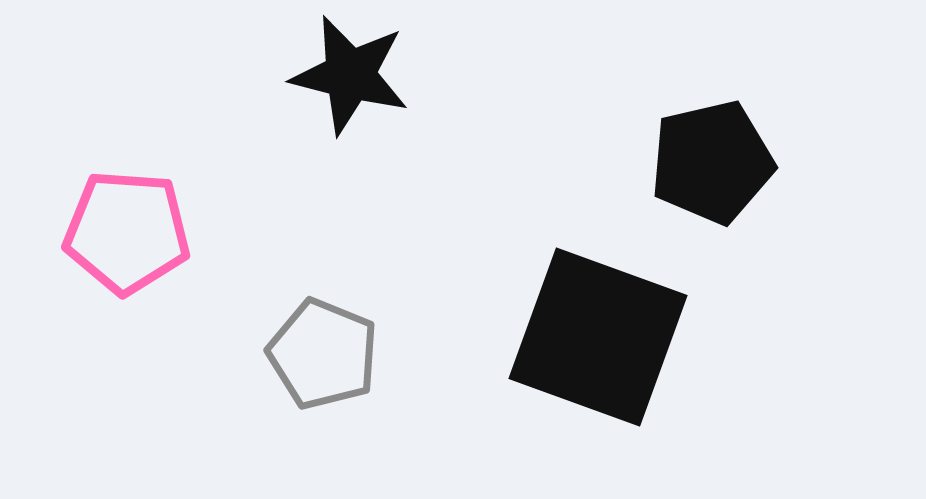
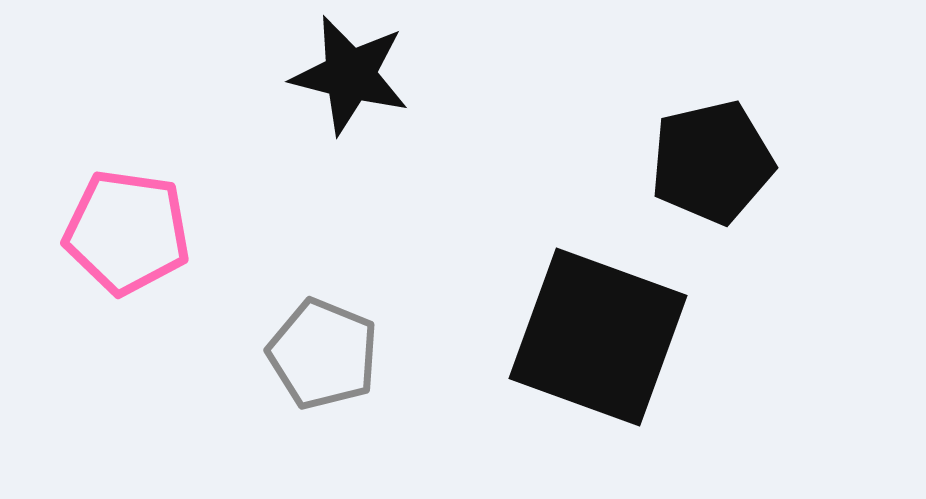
pink pentagon: rotated 4 degrees clockwise
